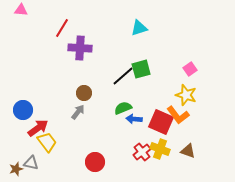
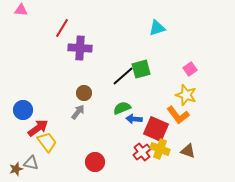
cyan triangle: moved 18 px right
green semicircle: moved 1 px left
red square: moved 5 px left, 7 px down
